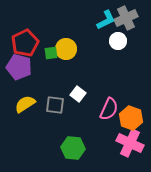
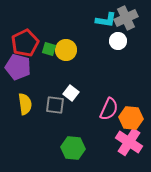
cyan L-shape: rotated 35 degrees clockwise
yellow circle: moved 1 px down
green square: moved 2 px left, 4 px up; rotated 24 degrees clockwise
purple pentagon: moved 1 px left
white square: moved 7 px left, 1 px up
yellow semicircle: rotated 115 degrees clockwise
orange hexagon: rotated 15 degrees counterclockwise
pink cross: moved 1 px left, 1 px up; rotated 8 degrees clockwise
